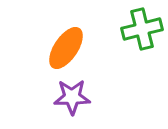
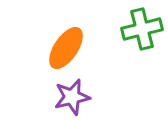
purple star: rotated 12 degrees counterclockwise
